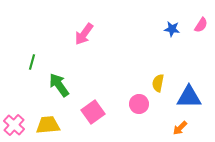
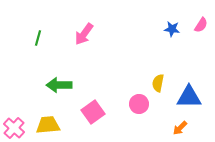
green line: moved 6 px right, 24 px up
green arrow: rotated 55 degrees counterclockwise
pink cross: moved 3 px down
